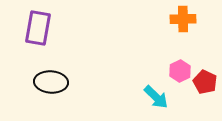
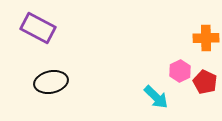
orange cross: moved 23 px right, 19 px down
purple rectangle: rotated 72 degrees counterclockwise
black ellipse: rotated 16 degrees counterclockwise
